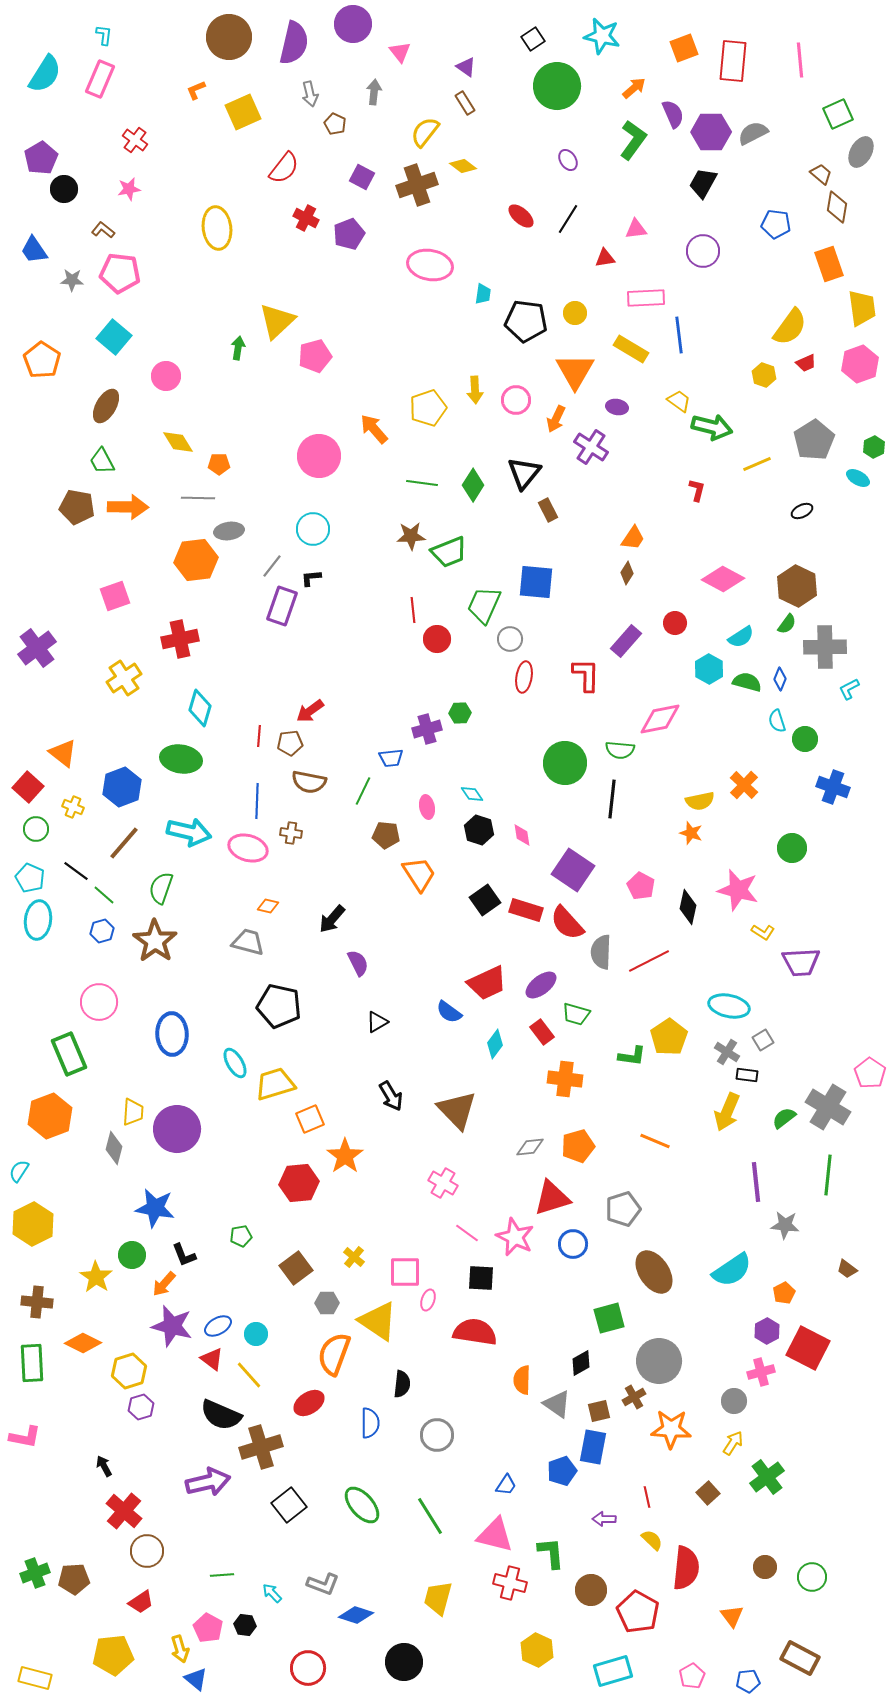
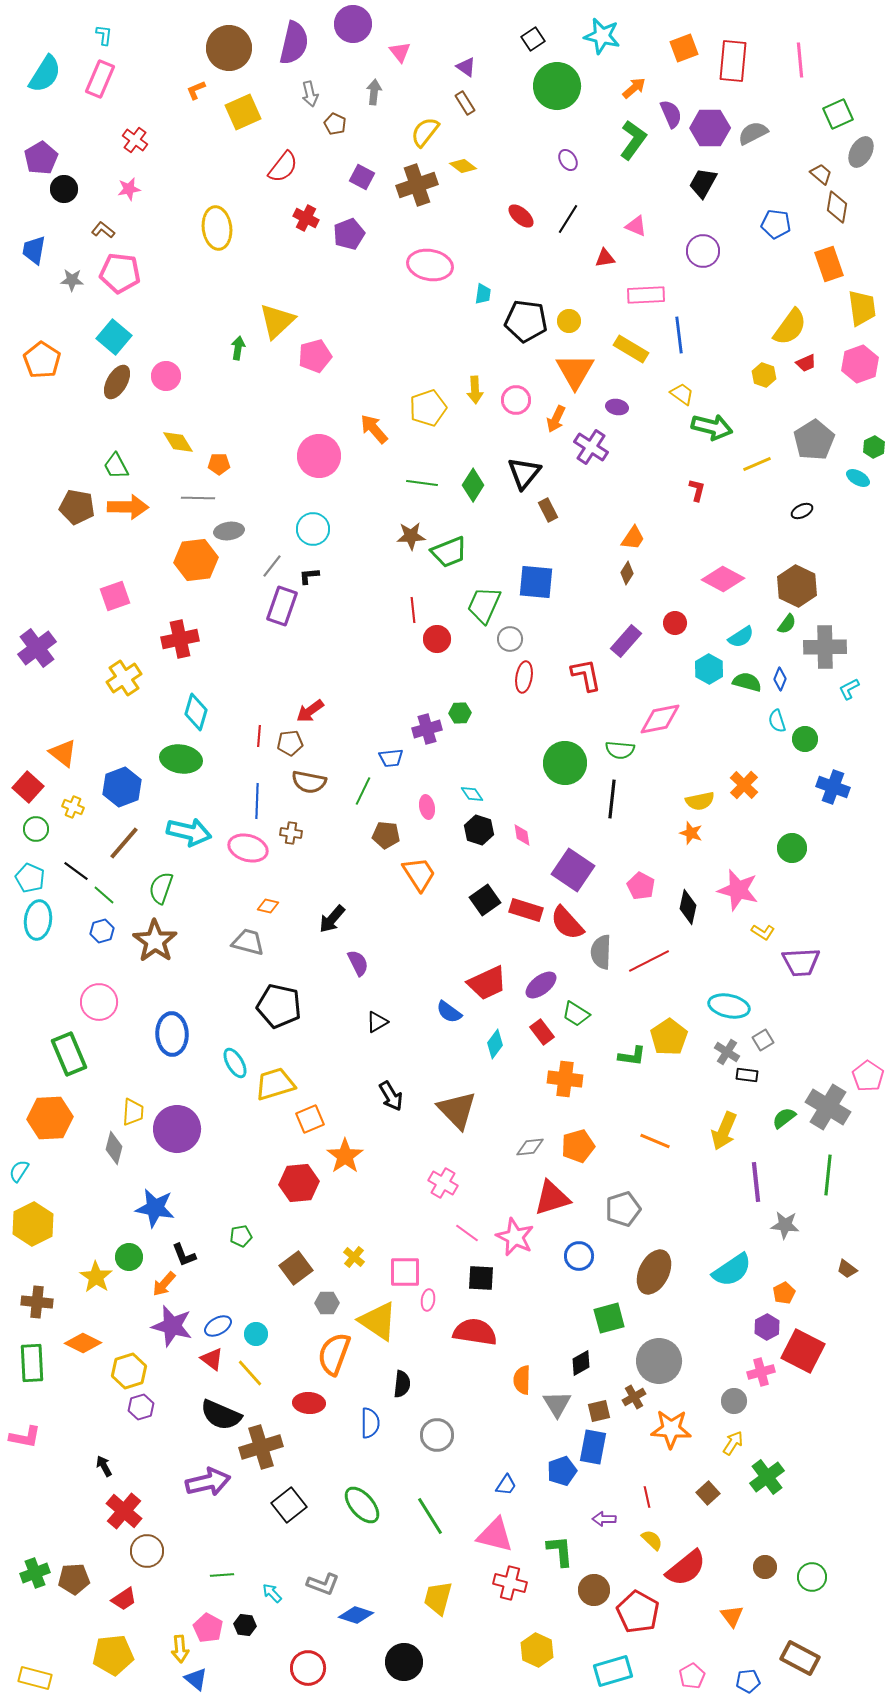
brown circle at (229, 37): moved 11 px down
purple semicircle at (673, 114): moved 2 px left
purple hexagon at (711, 132): moved 1 px left, 4 px up
red semicircle at (284, 168): moved 1 px left, 1 px up
pink triangle at (636, 229): moved 3 px up; rotated 30 degrees clockwise
blue trapezoid at (34, 250): rotated 44 degrees clockwise
pink rectangle at (646, 298): moved 3 px up
yellow circle at (575, 313): moved 6 px left, 8 px down
yellow trapezoid at (679, 401): moved 3 px right, 7 px up
brown ellipse at (106, 406): moved 11 px right, 24 px up
green trapezoid at (102, 461): moved 14 px right, 5 px down
black L-shape at (311, 578): moved 2 px left, 2 px up
red L-shape at (586, 675): rotated 12 degrees counterclockwise
cyan diamond at (200, 708): moved 4 px left, 4 px down
green trapezoid at (576, 1014): rotated 16 degrees clockwise
pink pentagon at (870, 1073): moved 2 px left, 3 px down
yellow arrow at (727, 1112): moved 3 px left, 19 px down
orange hexagon at (50, 1116): moved 2 px down; rotated 18 degrees clockwise
blue circle at (573, 1244): moved 6 px right, 12 px down
green circle at (132, 1255): moved 3 px left, 2 px down
brown ellipse at (654, 1272): rotated 60 degrees clockwise
pink ellipse at (428, 1300): rotated 10 degrees counterclockwise
purple hexagon at (767, 1331): moved 4 px up
red square at (808, 1348): moved 5 px left, 3 px down
yellow line at (249, 1375): moved 1 px right, 2 px up
red ellipse at (309, 1403): rotated 36 degrees clockwise
gray triangle at (557, 1404): rotated 24 degrees clockwise
green L-shape at (551, 1553): moved 9 px right, 2 px up
red semicircle at (686, 1568): rotated 45 degrees clockwise
brown circle at (591, 1590): moved 3 px right
red trapezoid at (141, 1602): moved 17 px left, 3 px up
yellow arrow at (180, 1649): rotated 12 degrees clockwise
